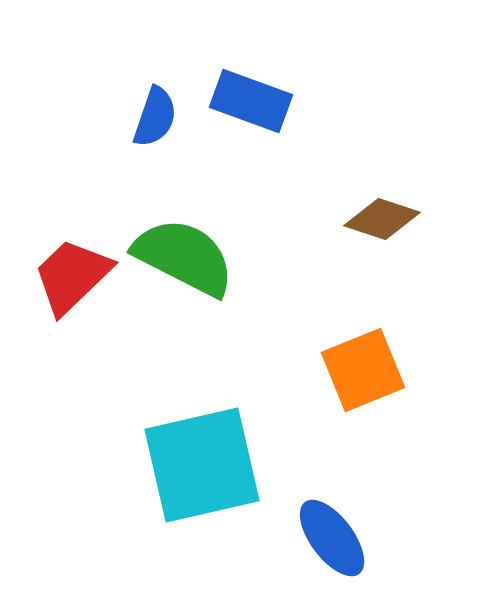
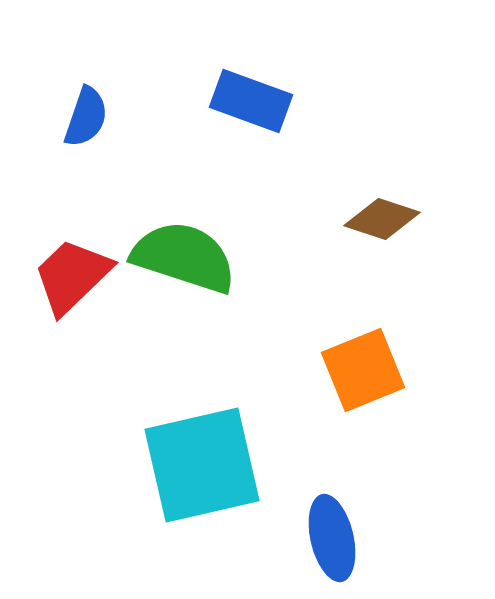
blue semicircle: moved 69 px left
green semicircle: rotated 9 degrees counterclockwise
blue ellipse: rotated 24 degrees clockwise
